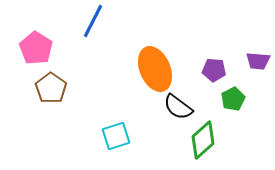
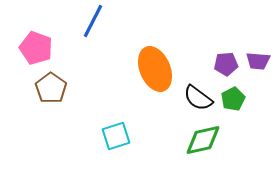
pink pentagon: rotated 12 degrees counterclockwise
purple pentagon: moved 12 px right, 6 px up; rotated 10 degrees counterclockwise
black semicircle: moved 20 px right, 9 px up
green diamond: rotated 30 degrees clockwise
